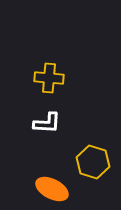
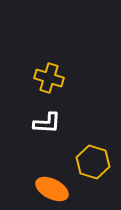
yellow cross: rotated 12 degrees clockwise
